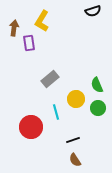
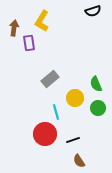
green semicircle: moved 1 px left, 1 px up
yellow circle: moved 1 px left, 1 px up
red circle: moved 14 px right, 7 px down
brown semicircle: moved 4 px right, 1 px down
